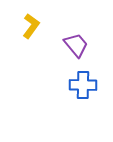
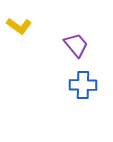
yellow L-shape: moved 12 px left; rotated 90 degrees clockwise
